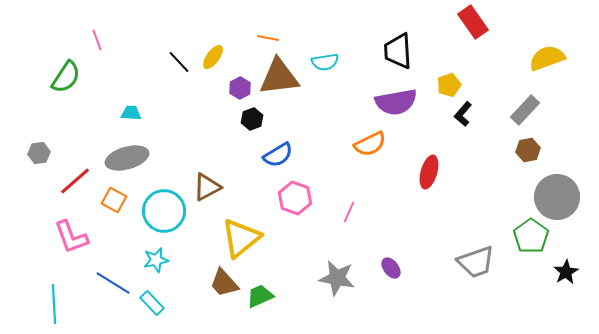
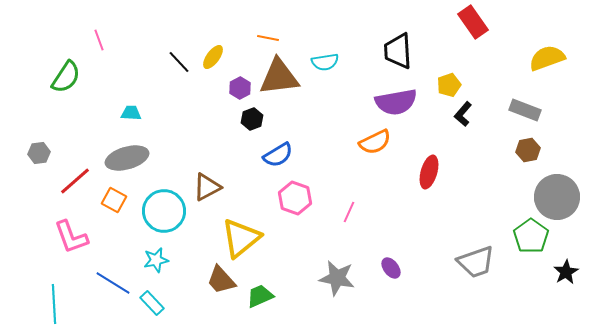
pink line at (97, 40): moved 2 px right
gray rectangle at (525, 110): rotated 68 degrees clockwise
orange semicircle at (370, 144): moved 5 px right, 2 px up
brown trapezoid at (224, 283): moved 3 px left, 3 px up
